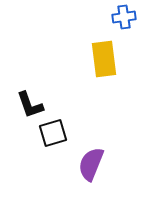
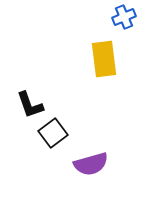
blue cross: rotated 15 degrees counterclockwise
black square: rotated 20 degrees counterclockwise
purple semicircle: rotated 128 degrees counterclockwise
